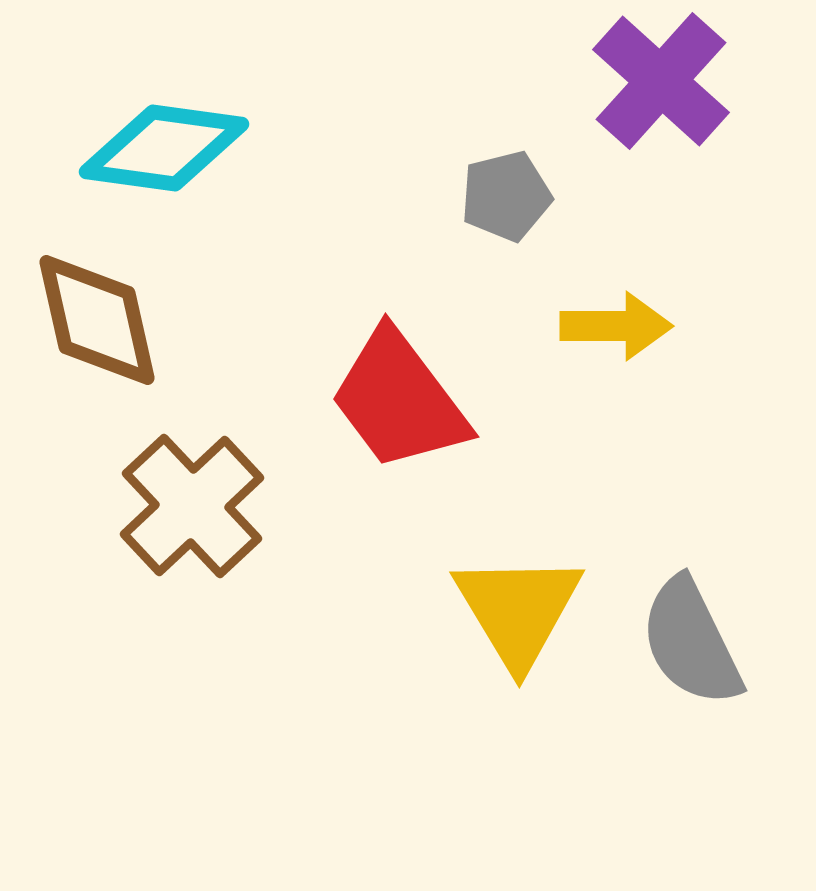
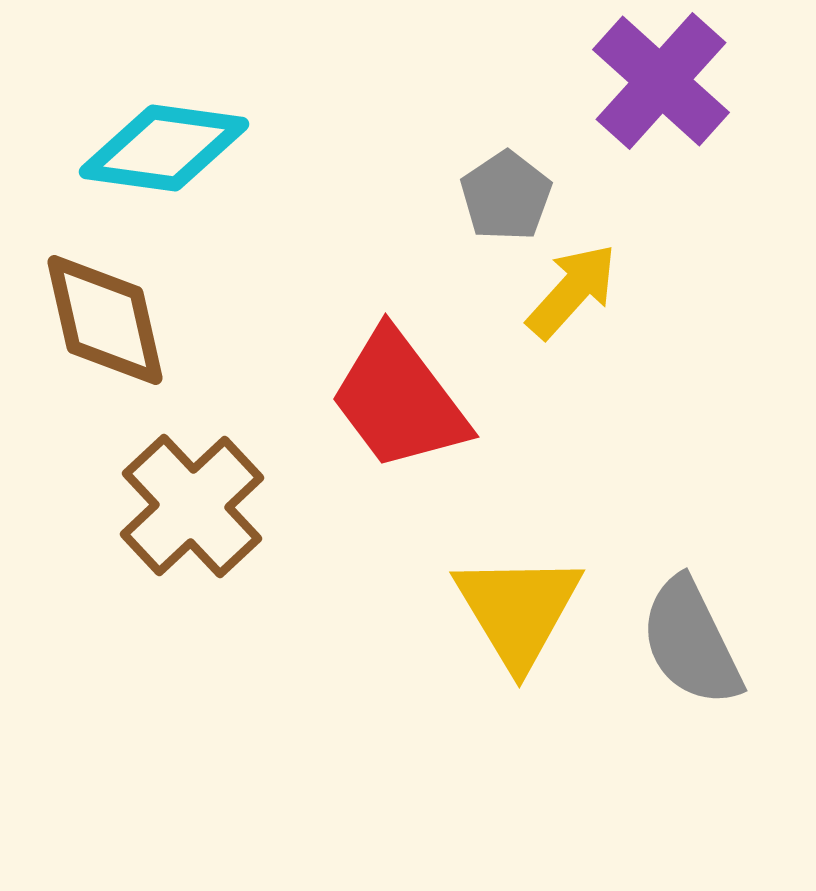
gray pentagon: rotated 20 degrees counterclockwise
brown diamond: moved 8 px right
yellow arrow: moved 44 px left, 35 px up; rotated 48 degrees counterclockwise
